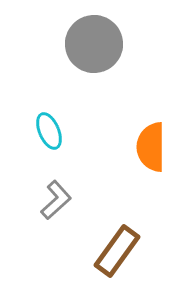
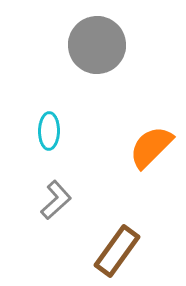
gray circle: moved 3 px right, 1 px down
cyan ellipse: rotated 24 degrees clockwise
orange semicircle: rotated 45 degrees clockwise
